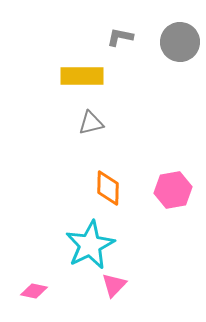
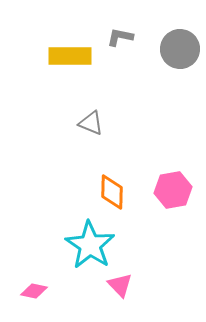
gray circle: moved 7 px down
yellow rectangle: moved 12 px left, 20 px up
gray triangle: rotated 36 degrees clockwise
orange diamond: moved 4 px right, 4 px down
cyan star: rotated 12 degrees counterclockwise
pink triangle: moved 6 px right; rotated 28 degrees counterclockwise
